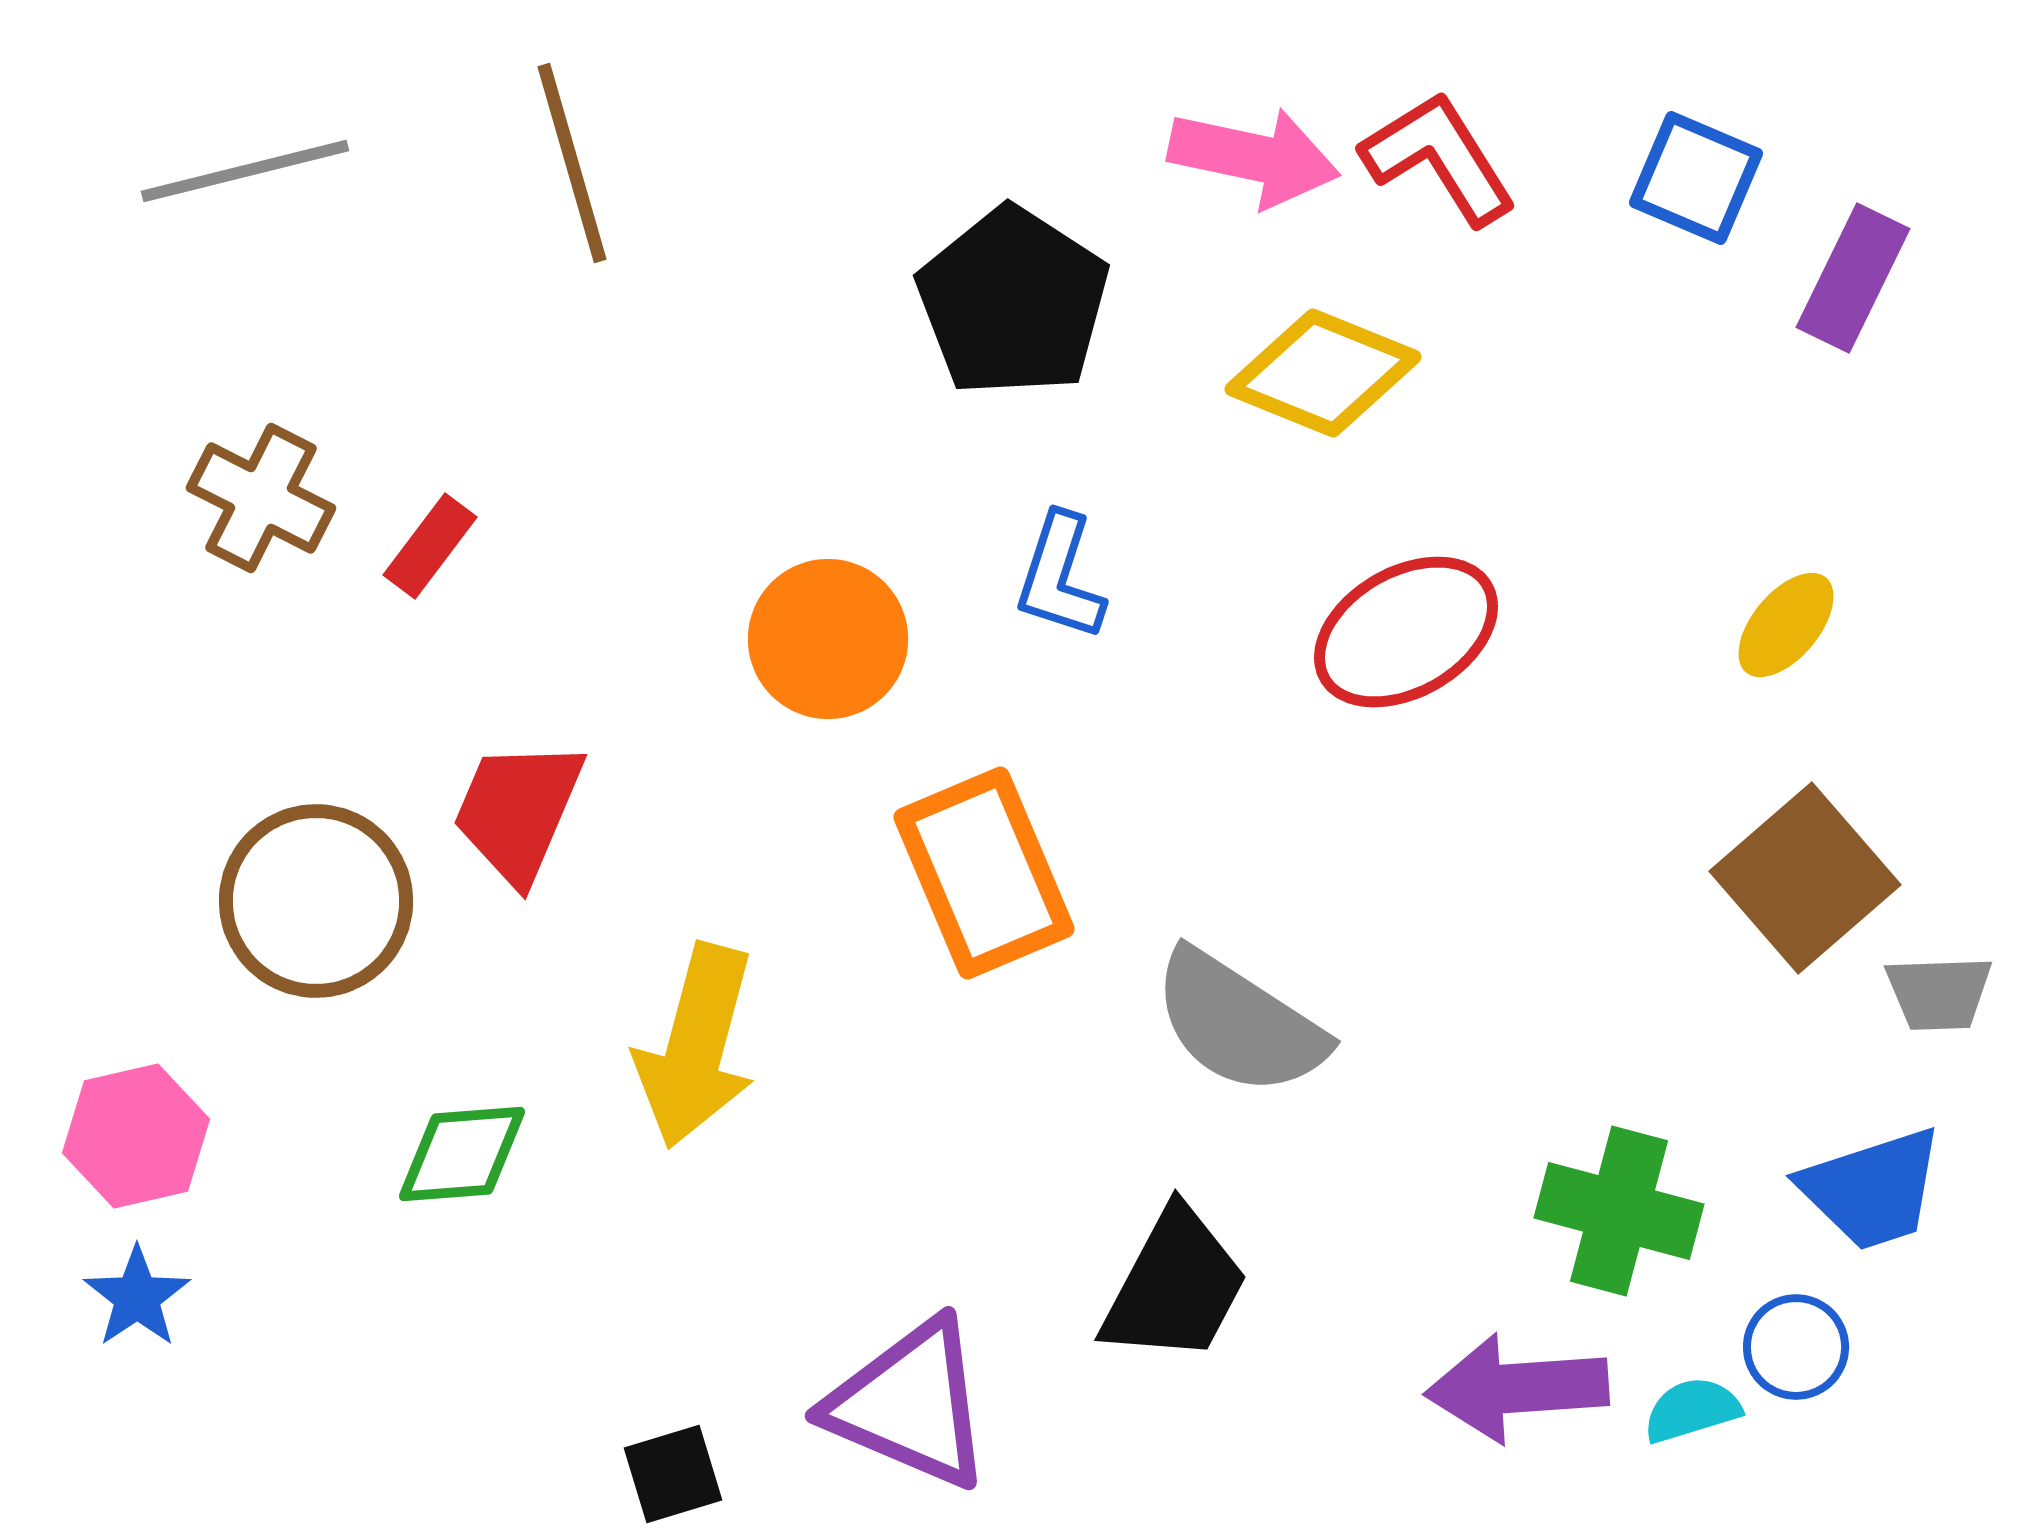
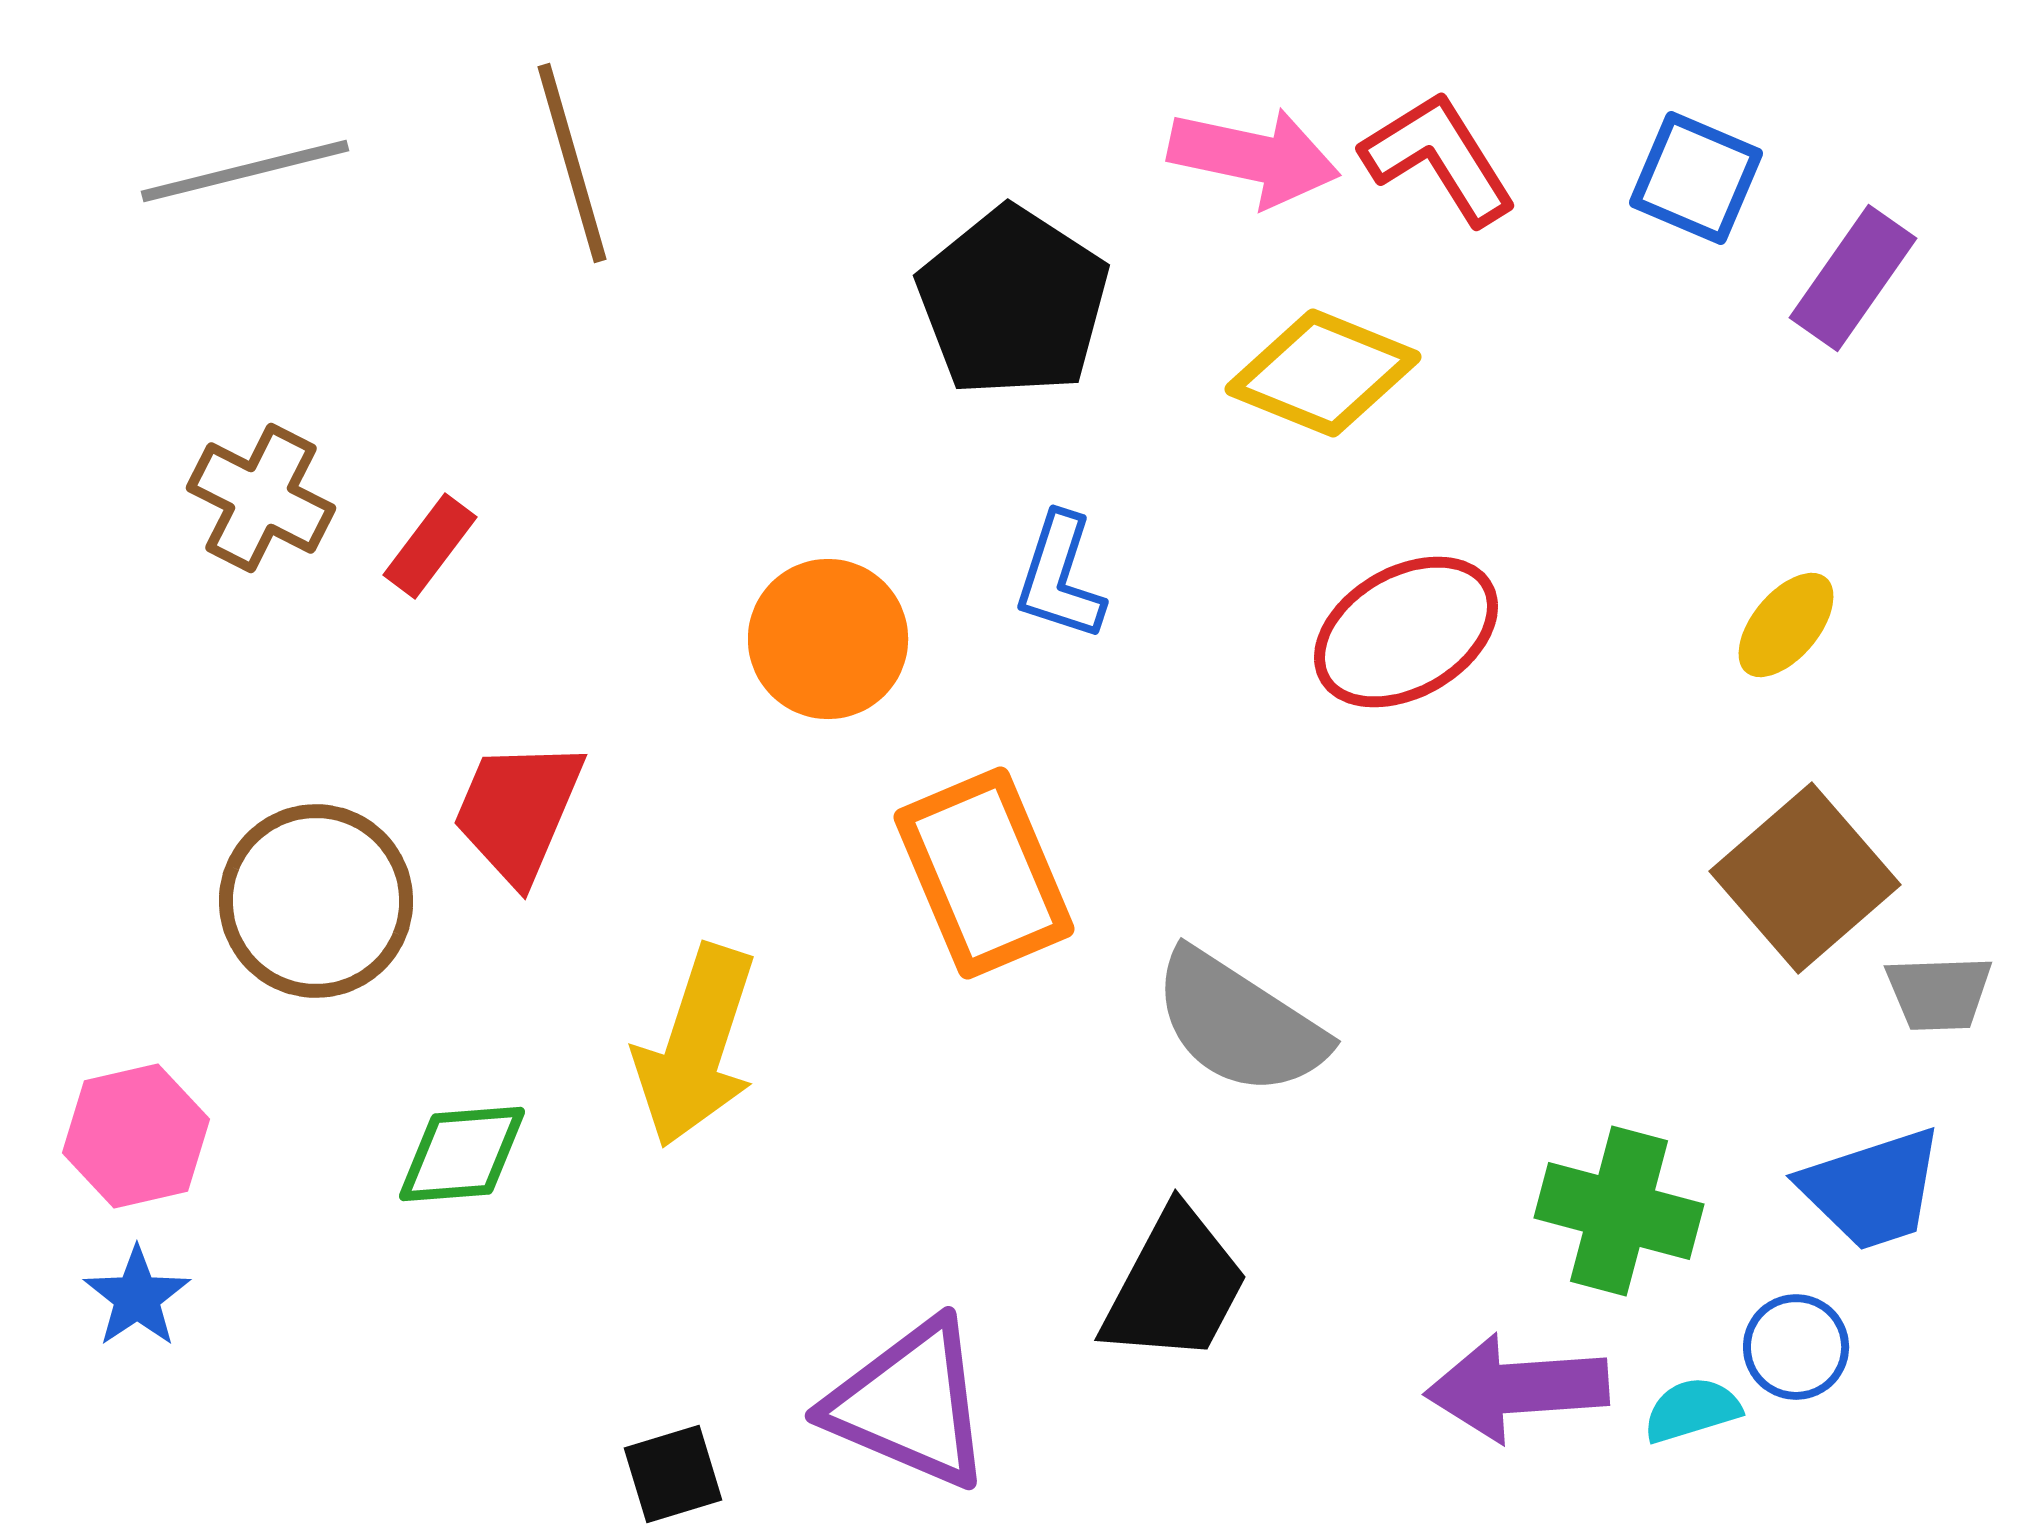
purple rectangle: rotated 9 degrees clockwise
yellow arrow: rotated 3 degrees clockwise
